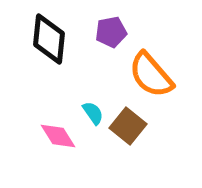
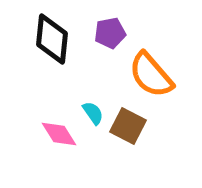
purple pentagon: moved 1 px left, 1 px down
black diamond: moved 3 px right
brown square: rotated 12 degrees counterclockwise
pink diamond: moved 1 px right, 2 px up
